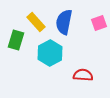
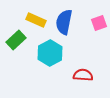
yellow rectangle: moved 2 px up; rotated 24 degrees counterclockwise
green rectangle: rotated 30 degrees clockwise
